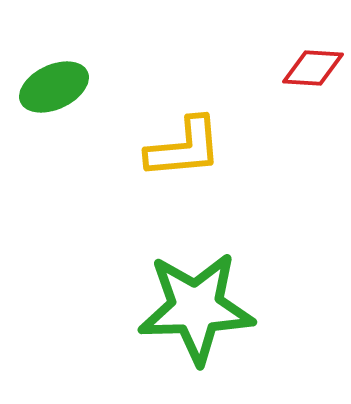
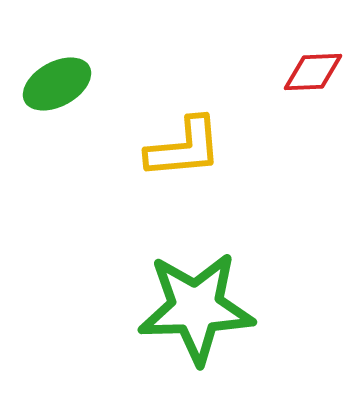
red diamond: moved 4 px down; rotated 6 degrees counterclockwise
green ellipse: moved 3 px right, 3 px up; rotated 4 degrees counterclockwise
